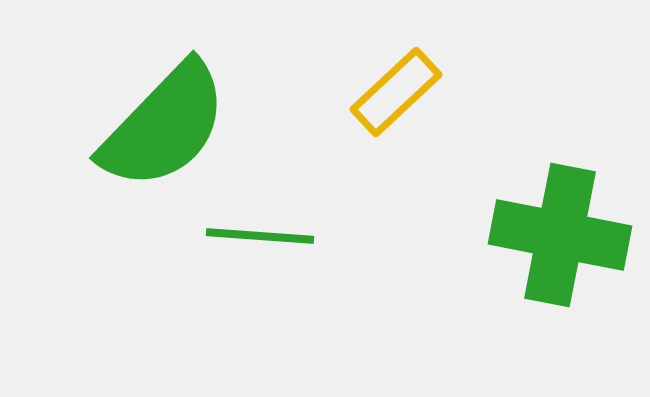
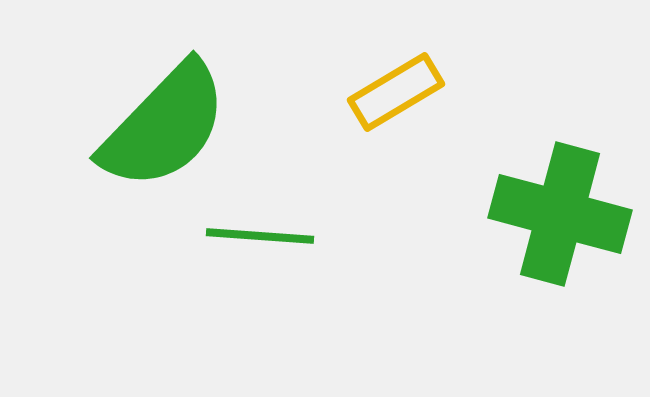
yellow rectangle: rotated 12 degrees clockwise
green cross: moved 21 px up; rotated 4 degrees clockwise
